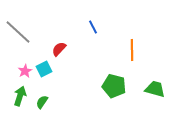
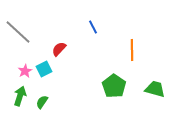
green pentagon: rotated 20 degrees clockwise
